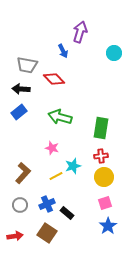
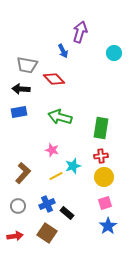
blue rectangle: rotated 28 degrees clockwise
pink star: moved 2 px down
gray circle: moved 2 px left, 1 px down
